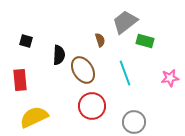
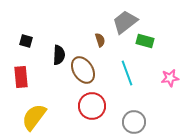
cyan line: moved 2 px right
red rectangle: moved 1 px right, 3 px up
yellow semicircle: rotated 28 degrees counterclockwise
